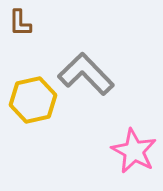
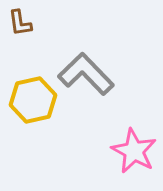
brown L-shape: rotated 8 degrees counterclockwise
